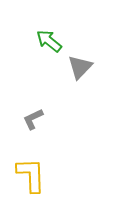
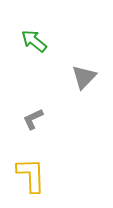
green arrow: moved 15 px left
gray triangle: moved 4 px right, 10 px down
